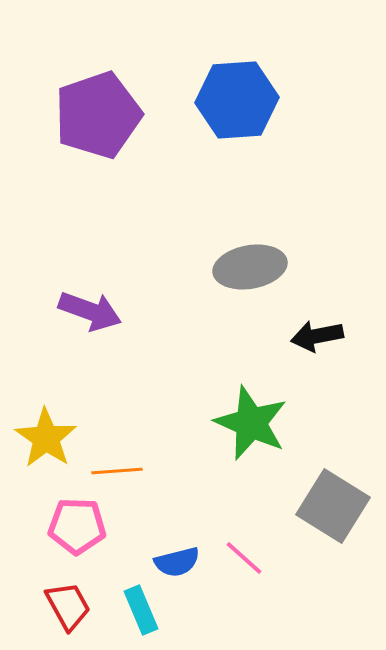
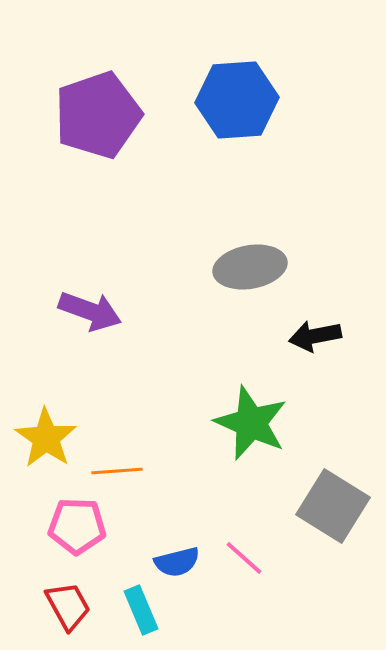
black arrow: moved 2 px left
